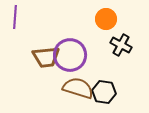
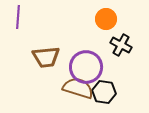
purple line: moved 3 px right
purple circle: moved 16 px right, 12 px down
